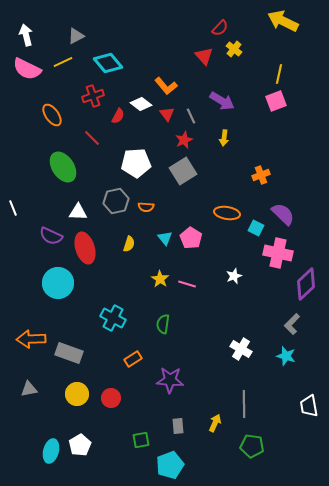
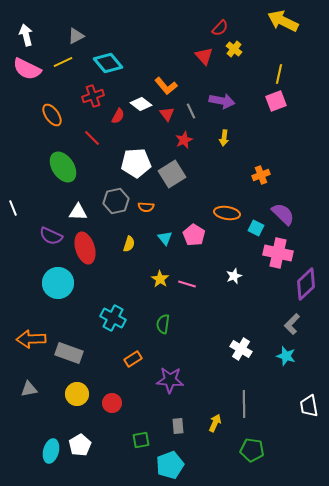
purple arrow at (222, 101): rotated 20 degrees counterclockwise
gray line at (191, 116): moved 5 px up
gray square at (183, 171): moved 11 px left, 3 px down
pink pentagon at (191, 238): moved 3 px right, 3 px up
red circle at (111, 398): moved 1 px right, 5 px down
green pentagon at (252, 446): moved 4 px down
